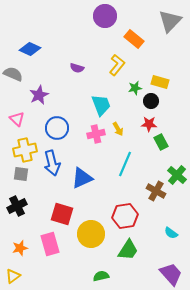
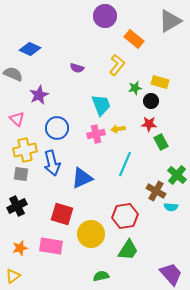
gray triangle: rotated 15 degrees clockwise
yellow arrow: rotated 112 degrees clockwise
cyan semicircle: moved 26 px up; rotated 32 degrees counterclockwise
pink rectangle: moved 1 px right, 2 px down; rotated 65 degrees counterclockwise
